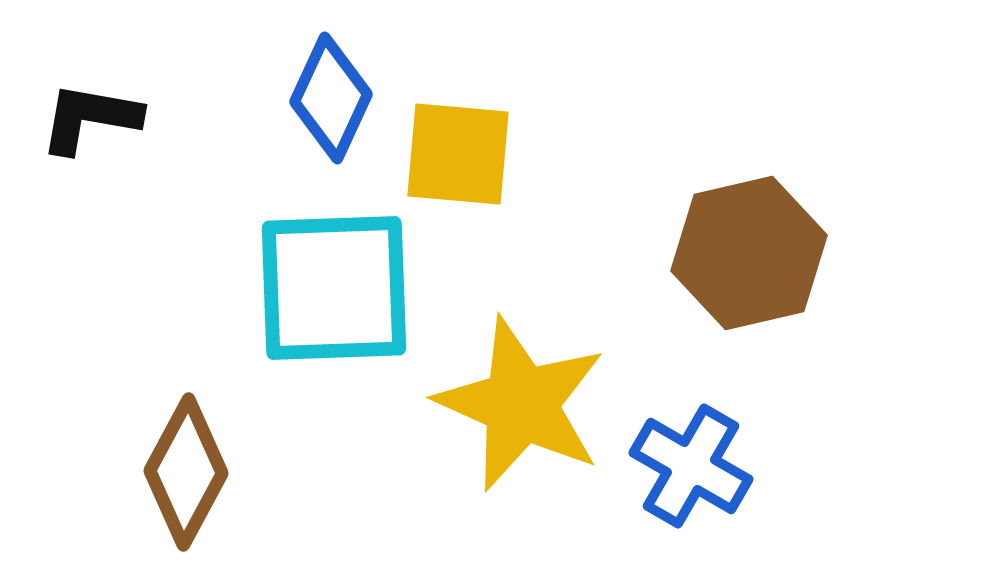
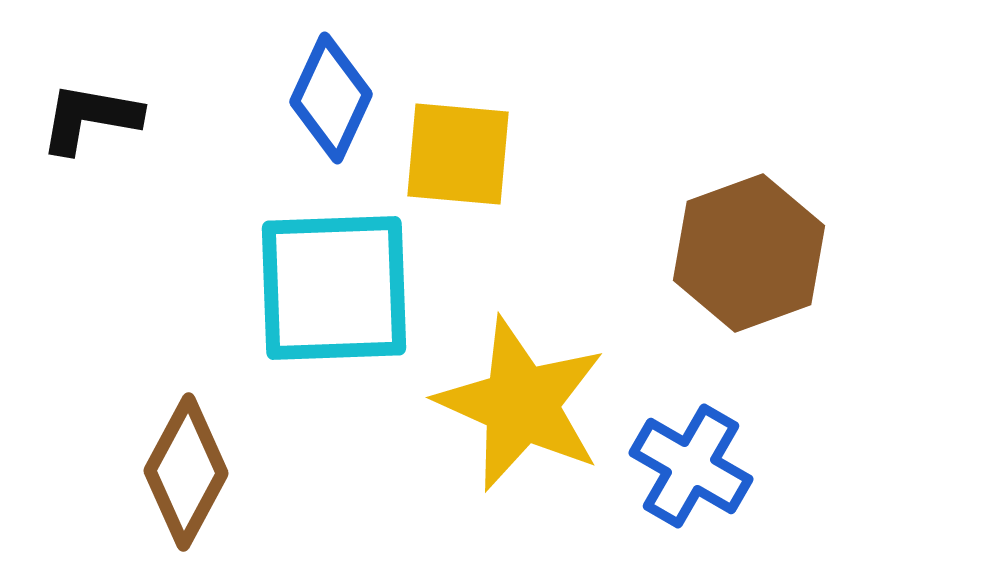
brown hexagon: rotated 7 degrees counterclockwise
